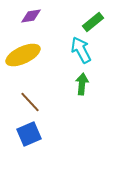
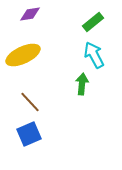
purple diamond: moved 1 px left, 2 px up
cyan arrow: moved 13 px right, 5 px down
